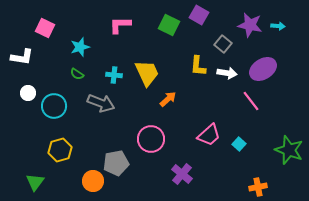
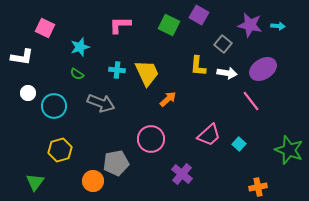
cyan cross: moved 3 px right, 5 px up
